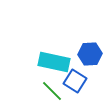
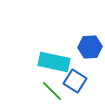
blue hexagon: moved 7 px up
